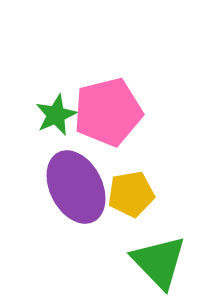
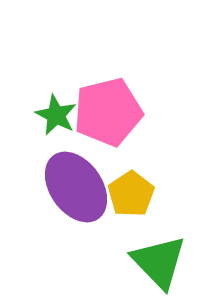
green star: rotated 21 degrees counterclockwise
purple ellipse: rotated 8 degrees counterclockwise
yellow pentagon: rotated 24 degrees counterclockwise
